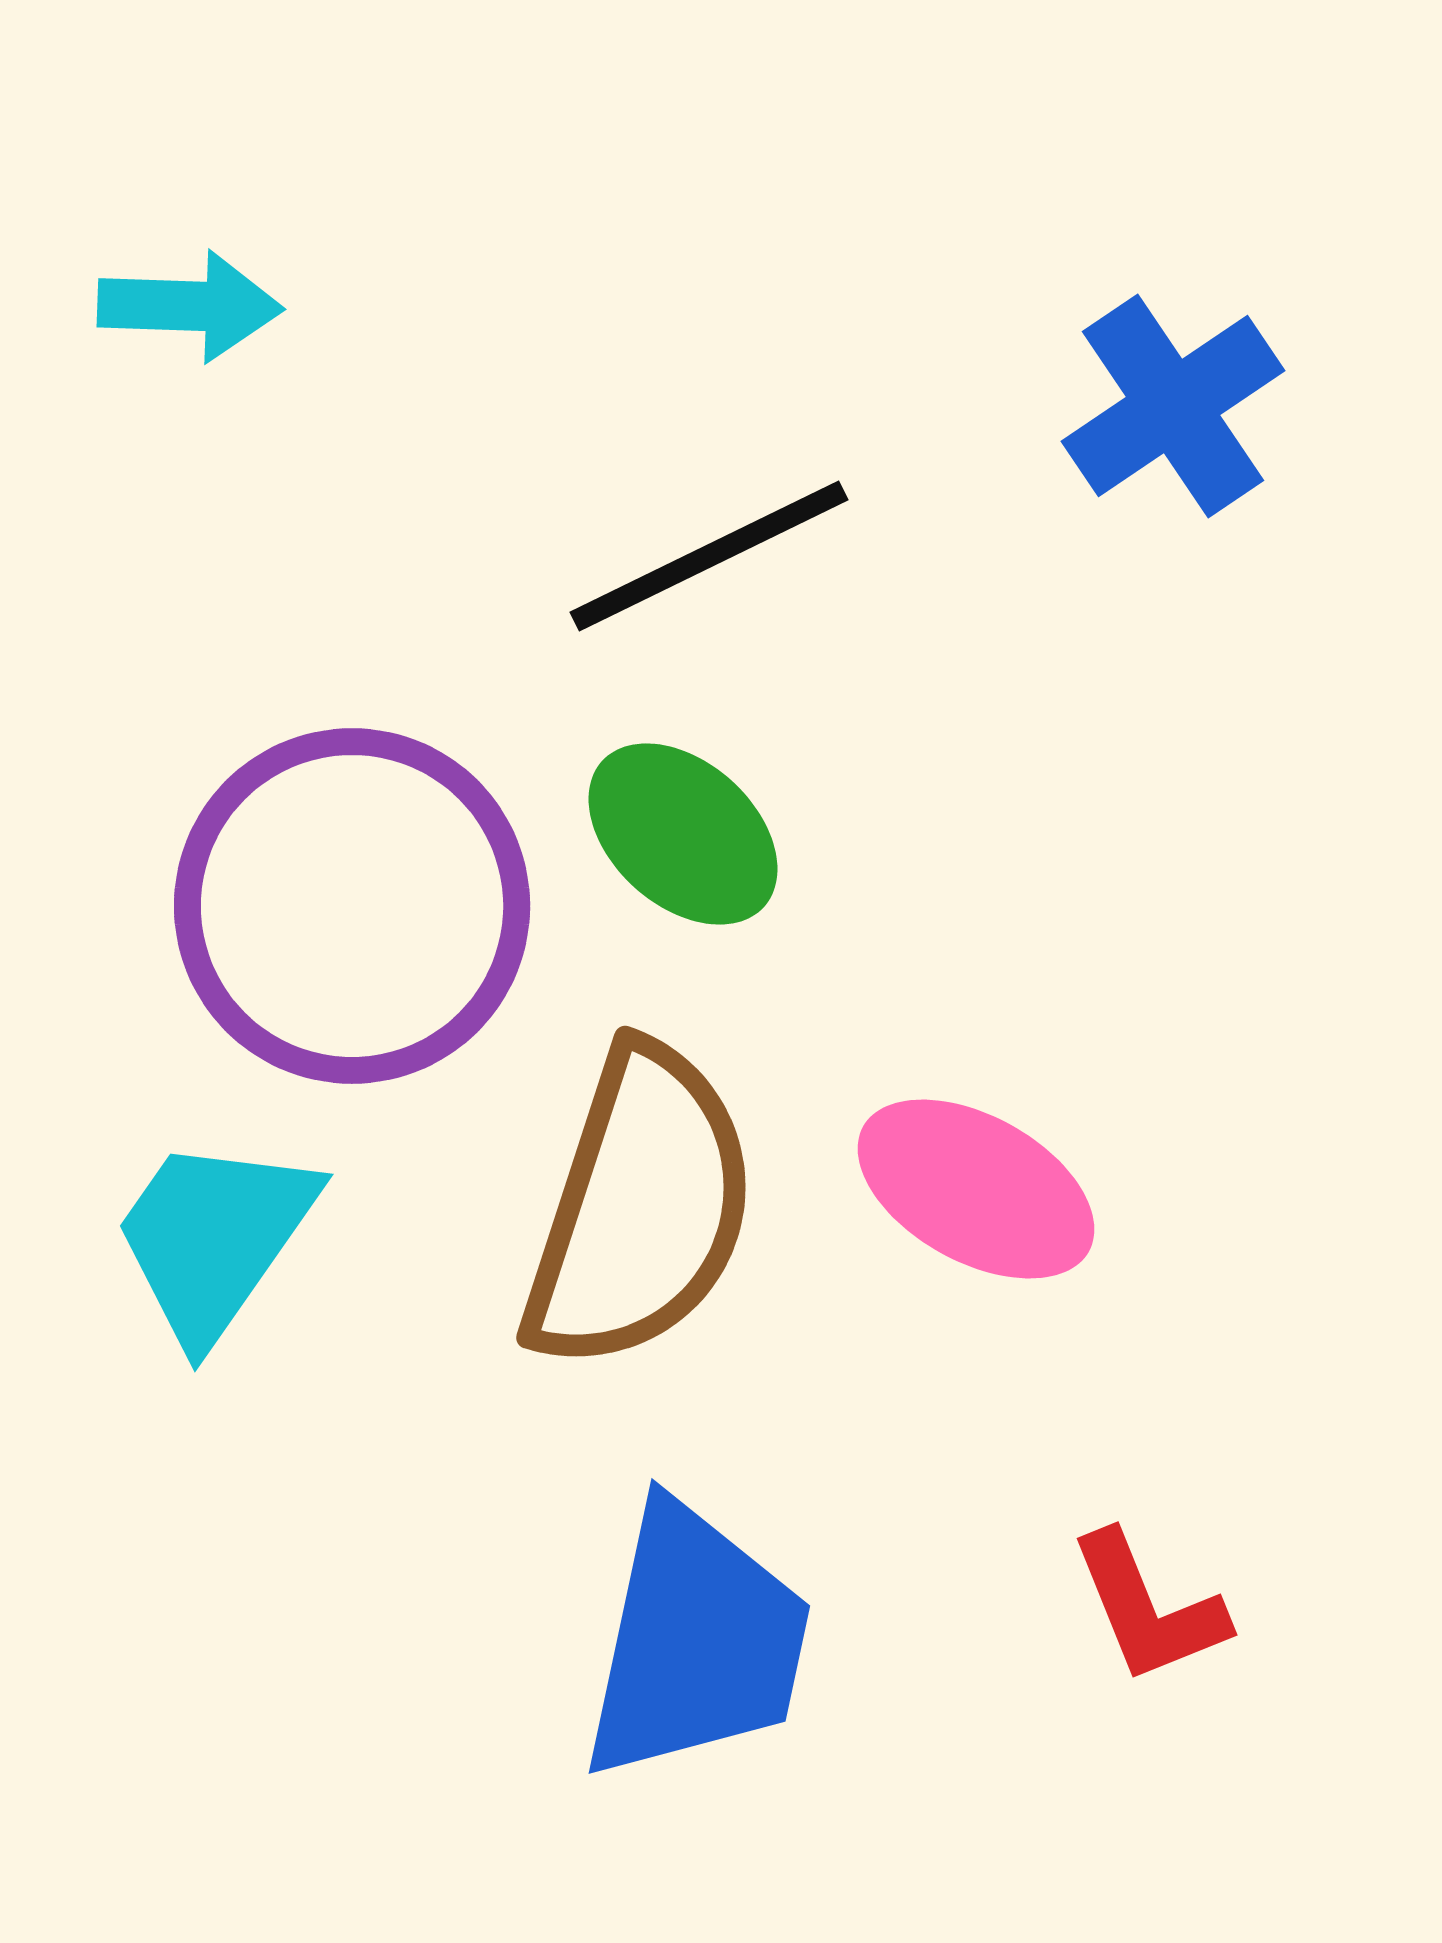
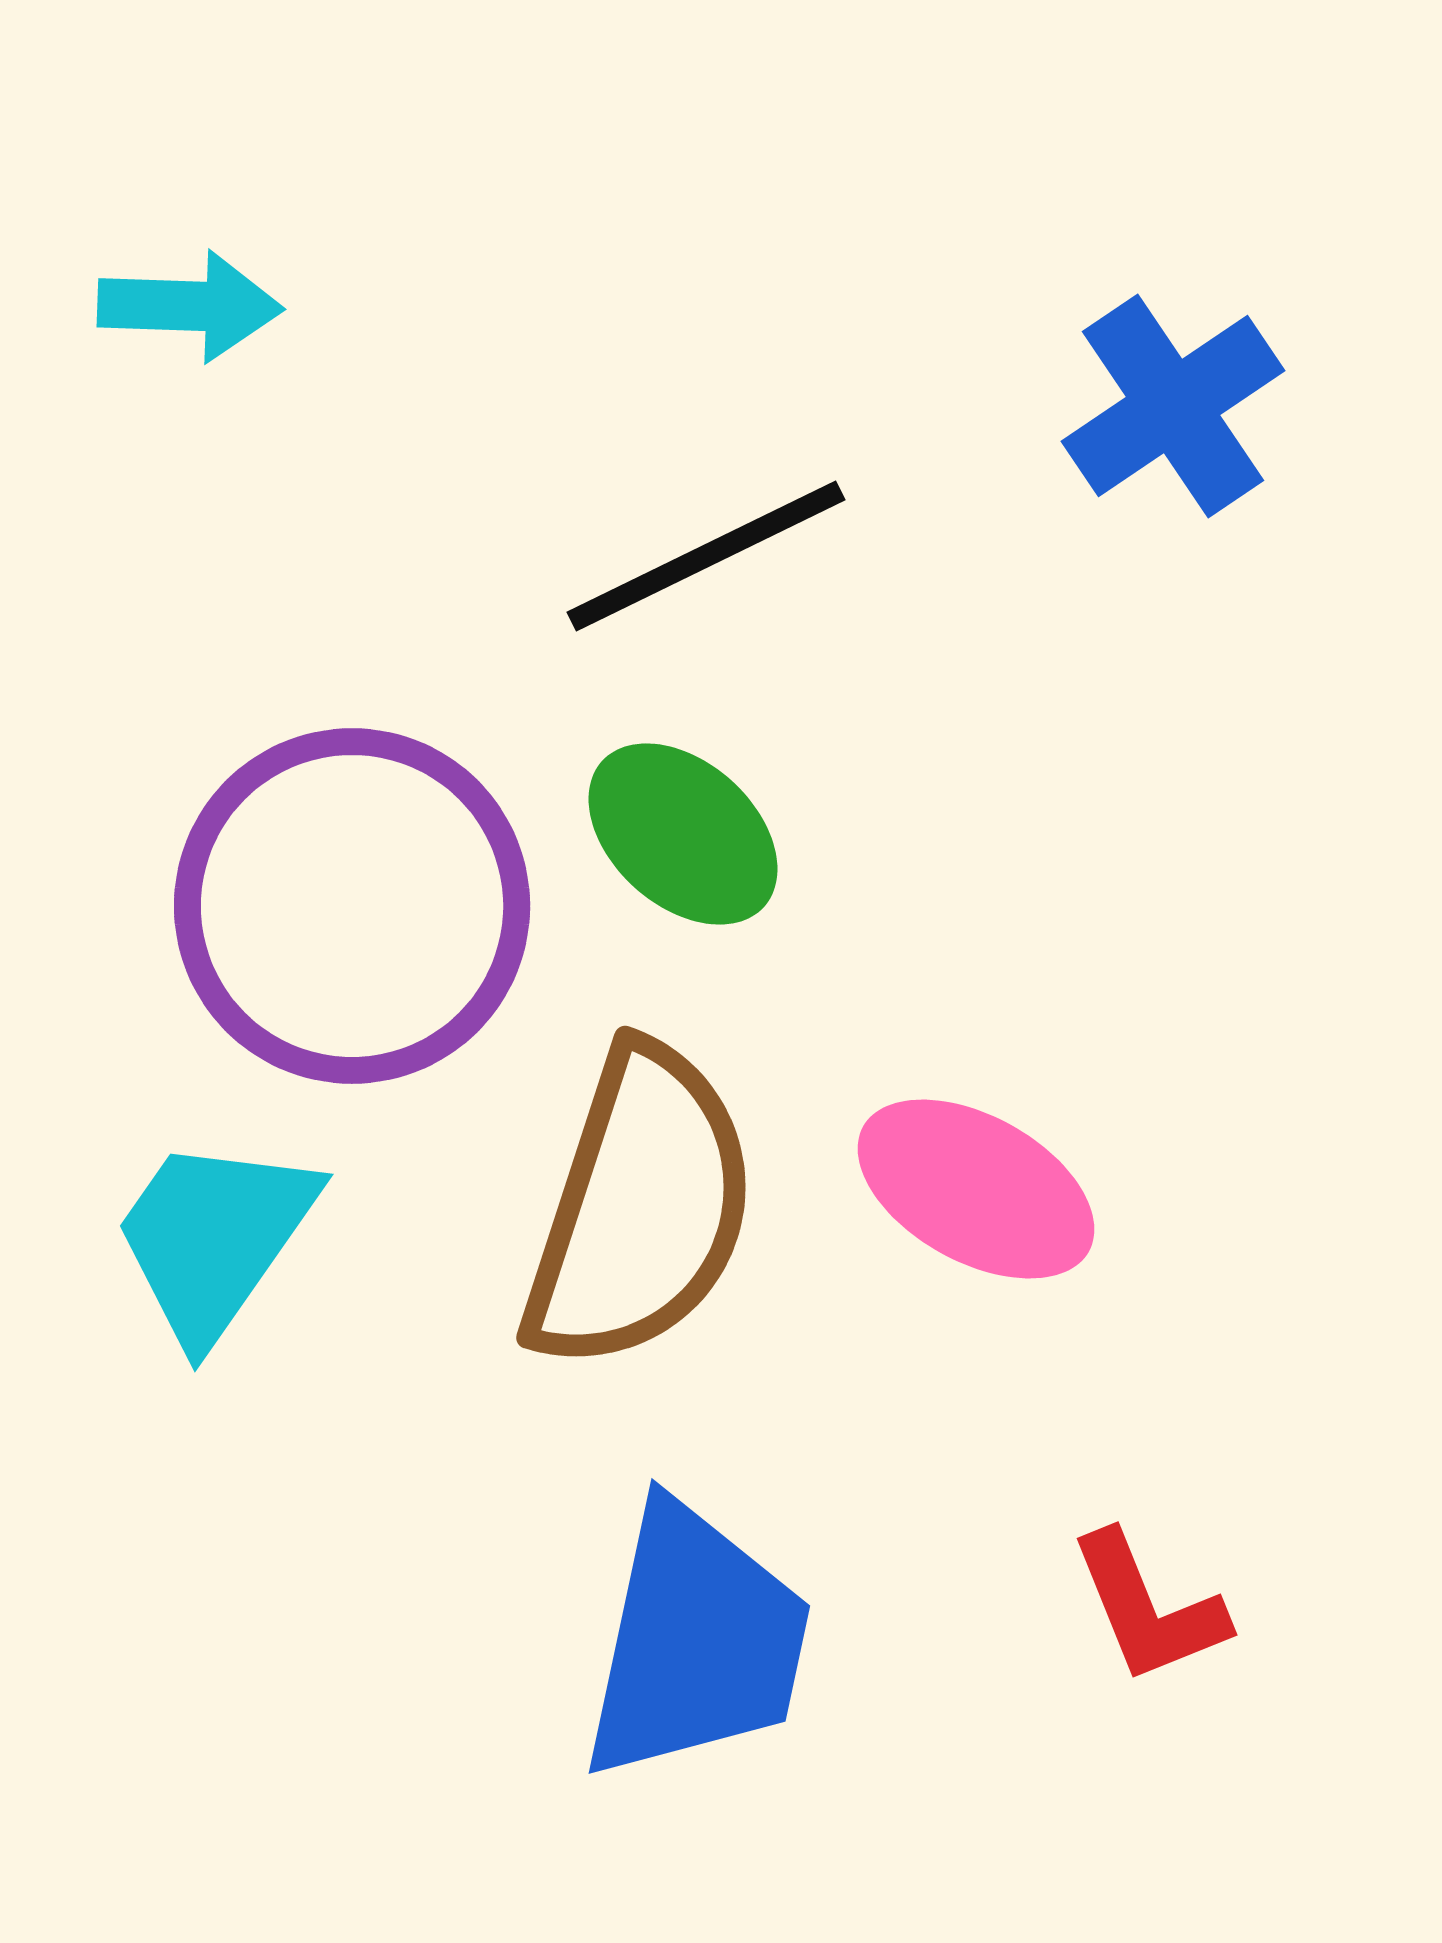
black line: moved 3 px left
